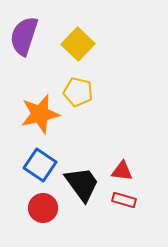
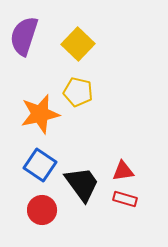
red triangle: moved 1 px right; rotated 15 degrees counterclockwise
red rectangle: moved 1 px right, 1 px up
red circle: moved 1 px left, 2 px down
